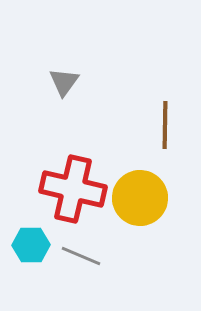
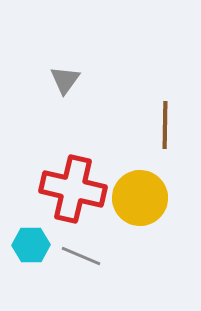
gray triangle: moved 1 px right, 2 px up
